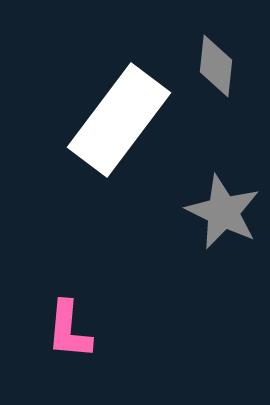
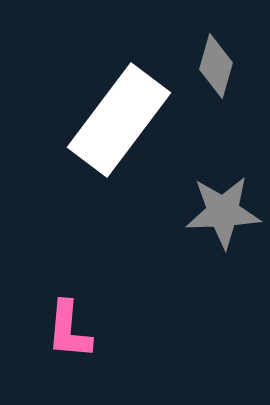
gray diamond: rotated 10 degrees clockwise
gray star: rotated 28 degrees counterclockwise
